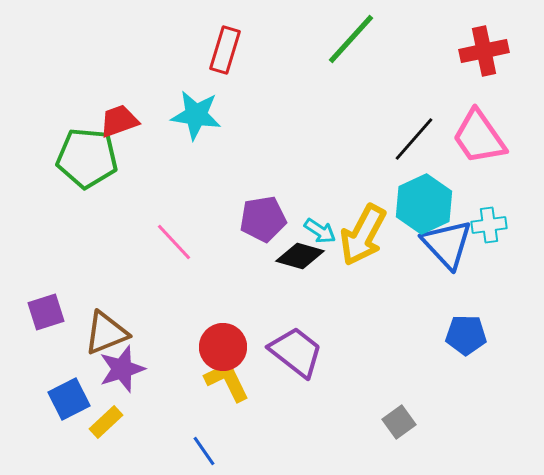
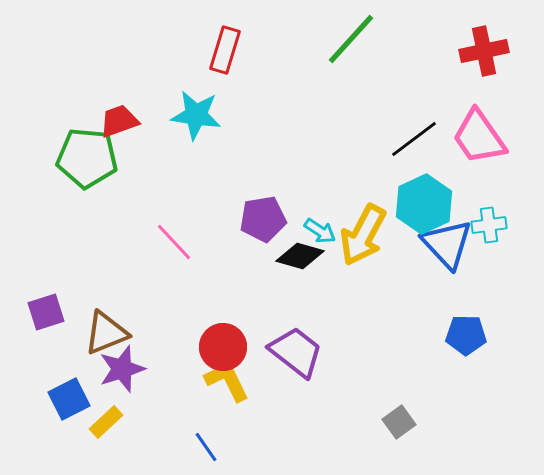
black line: rotated 12 degrees clockwise
blue line: moved 2 px right, 4 px up
